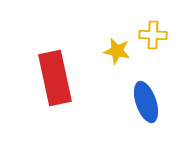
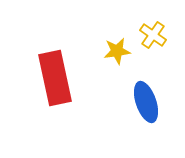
yellow cross: rotated 32 degrees clockwise
yellow star: rotated 20 degrees counterclockwise
